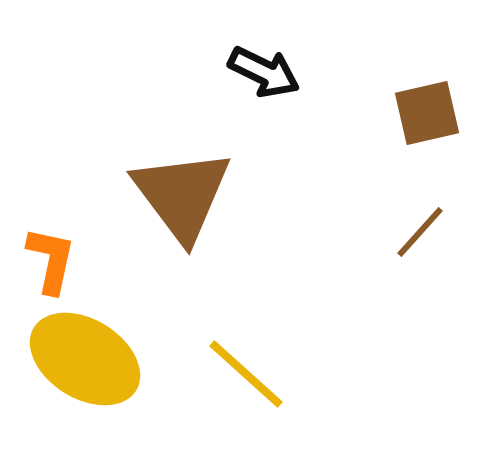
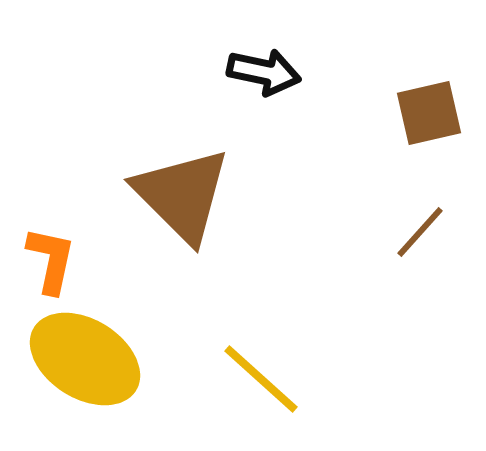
black arrow: rotated 14 degrees counterclockwise
brown square: moved 2 px right
brown triangle: rotated 8 degrees counterclockwise
yellow line: moved 15 px right, 5 px down
